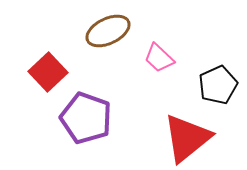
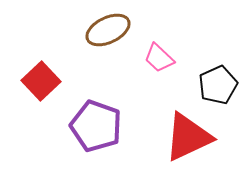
brown ellipse: moved 1 px up
red square: moved 7 px left, 9 px down
purple pentagon: moved 10 px right, 8 px down
red triangle: moved 1 px right, 1 px up; rotated 14 degrees clockwise
